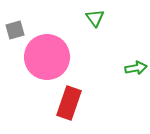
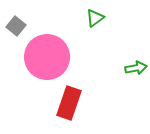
green triangle: rotated 30 degrees clockwise
gray square: moved 1 px right, 4 px up; rotated 36 degrees counterclockwise
